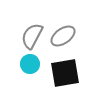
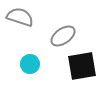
gray semicircle: moved 12 px left, 19 px up; rotated 80 degrees clockwise
black square: moved 17 px right, 7 px up
